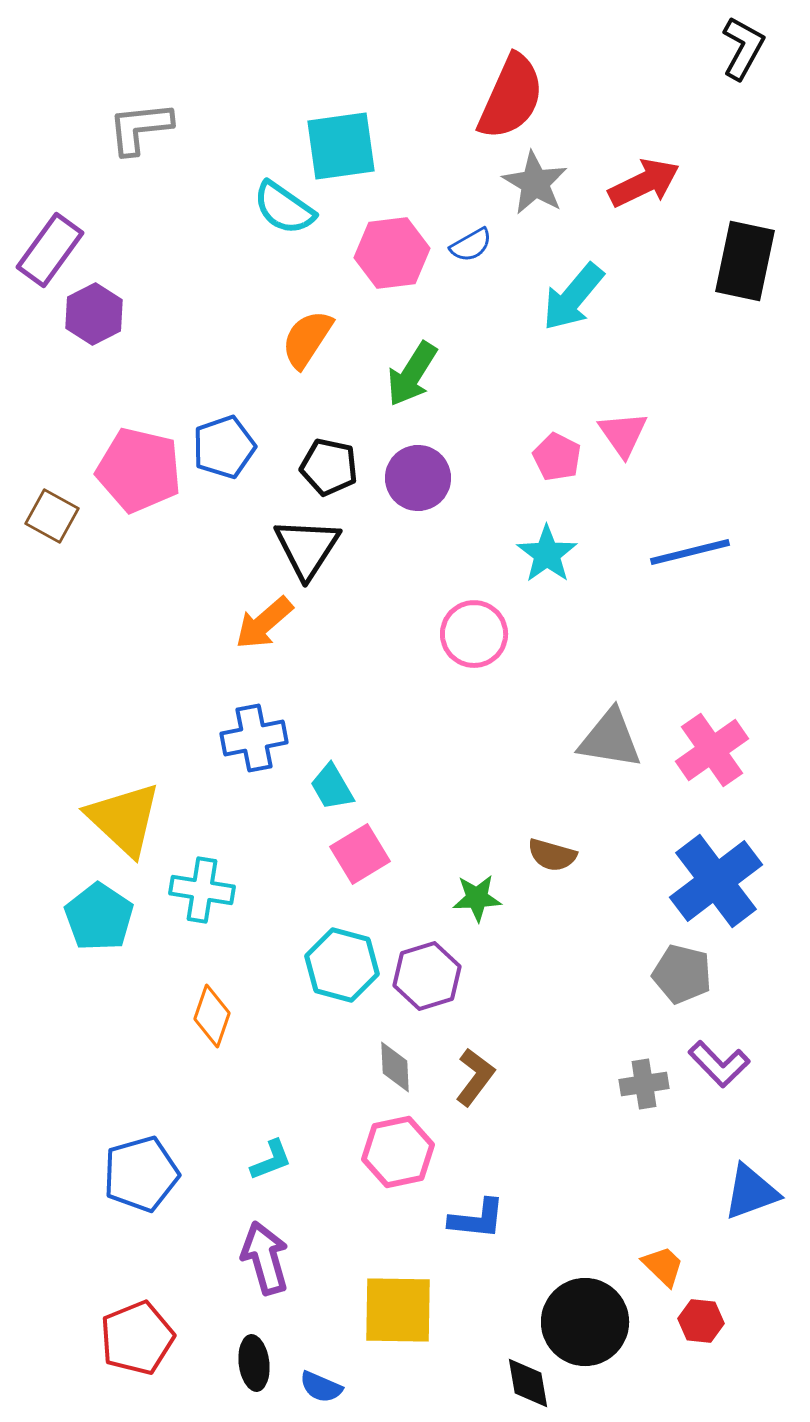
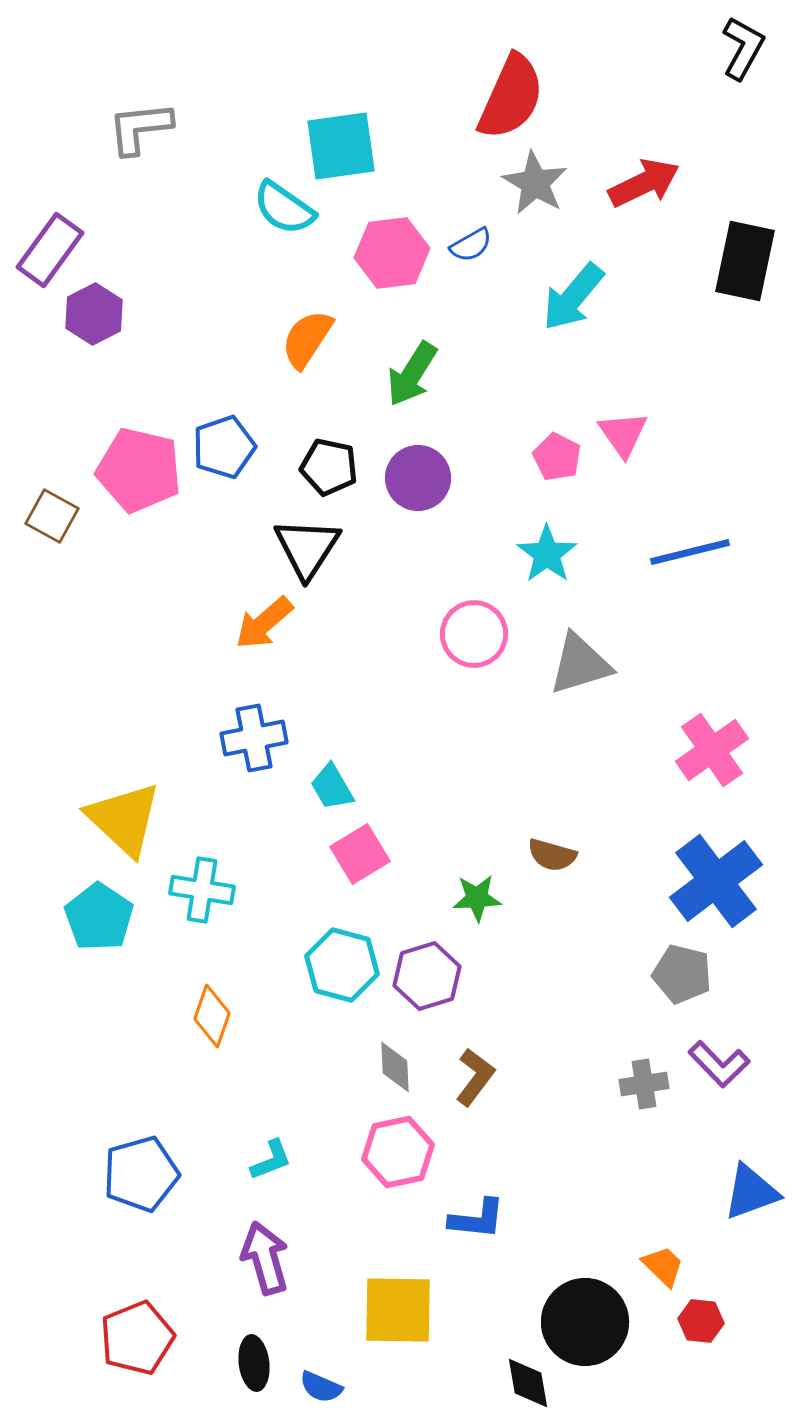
gray triangle at (610, 739): moved 30 px left, 75 px up; rotated 26 degrees counterclockwise
